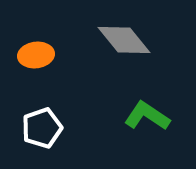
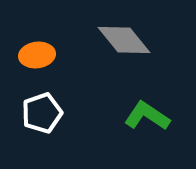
orange ellipse: moved 1 px right
white pentagon: moved 15 px up
